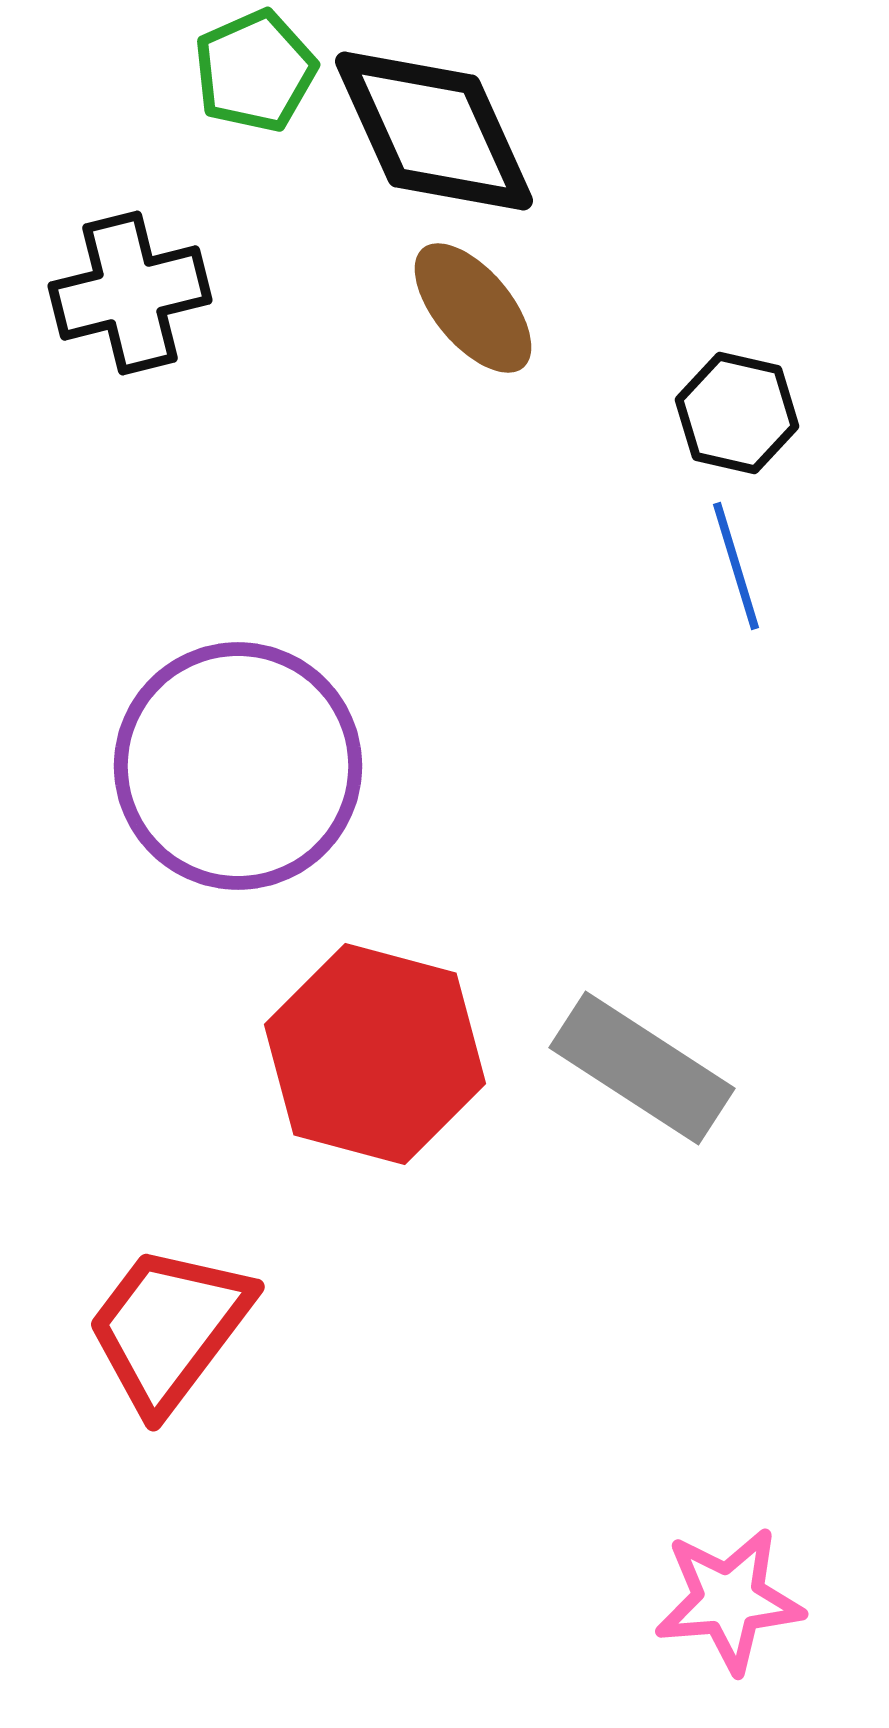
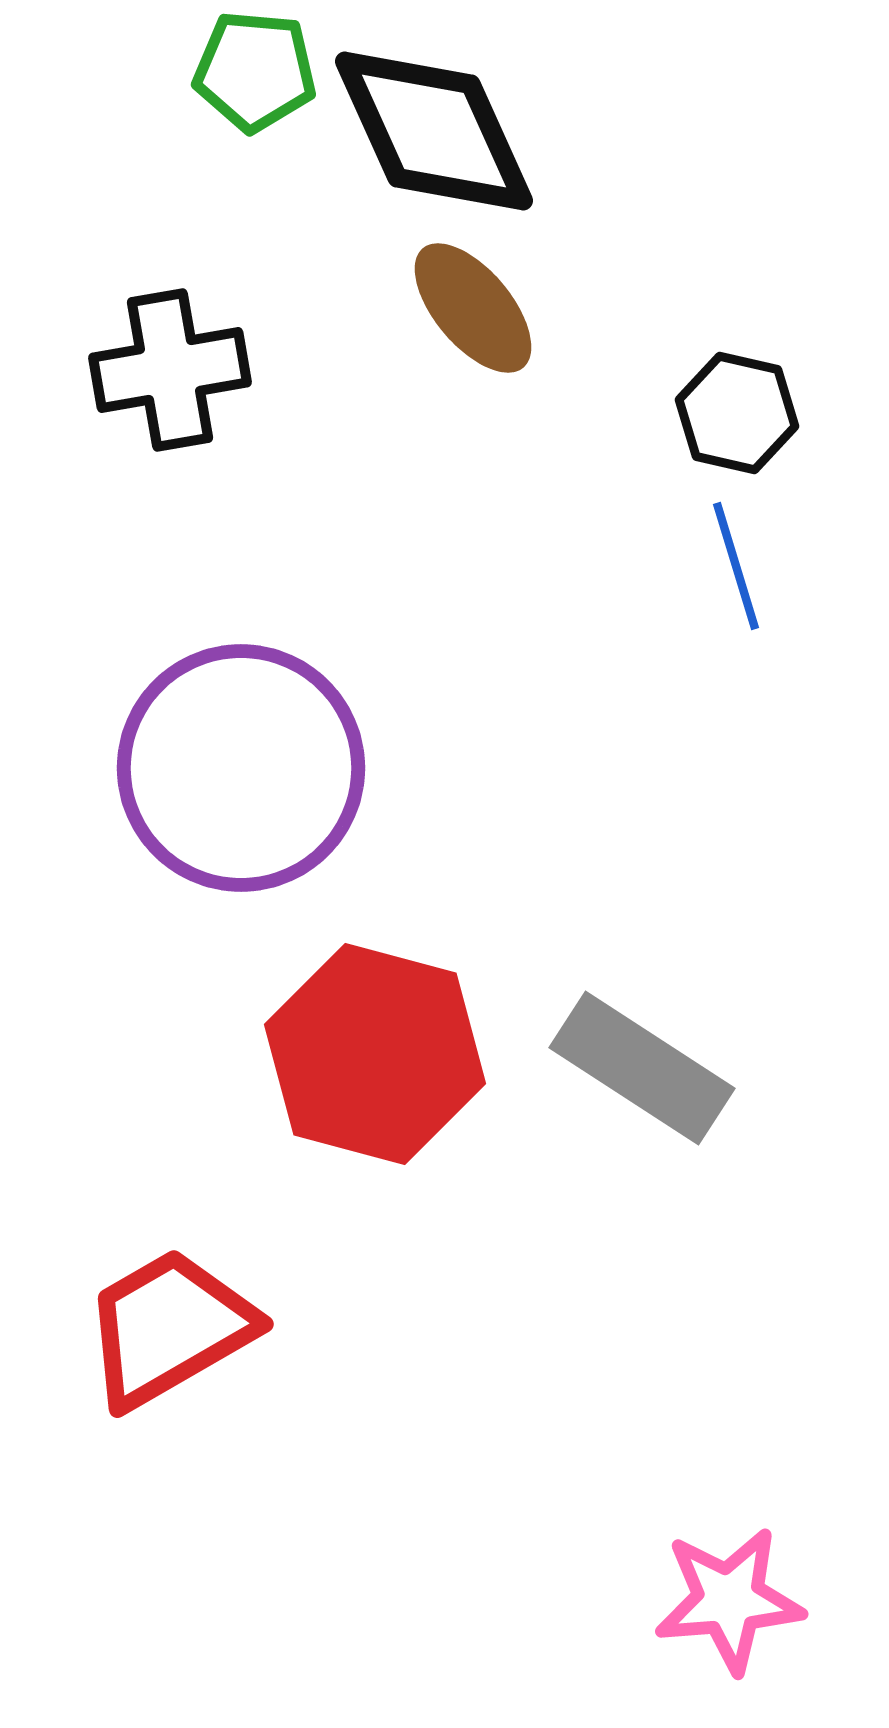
green pentagon: rotated 29 degrees clockwise
black cross: moved 40 px right, 77 px down; rotated 4 degrees clockwise
purple circle: moved 3 px right, 2 px down
red trapezoid: rotated 23 degrees clockwise
